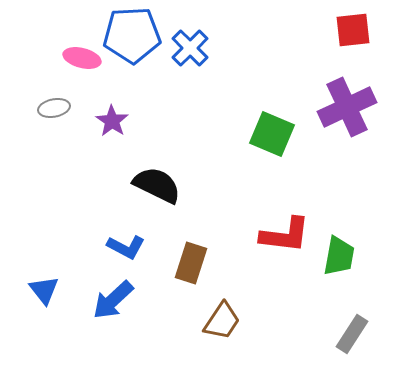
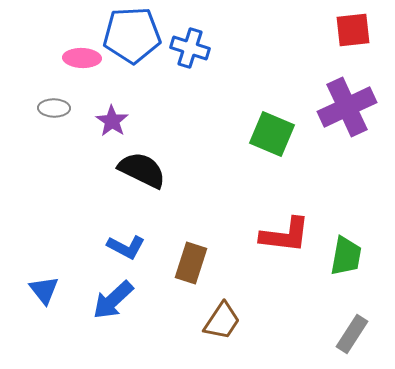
blue cross: rotated 27 degrees counterclockwise
pink ellipse: rotated 12 degrees counterclockwise
gray ellipse: rotated 12 degrees clockwise
black semicircle: moved 15 px left, 15 px up
green trapezoid: moved 7 px right
